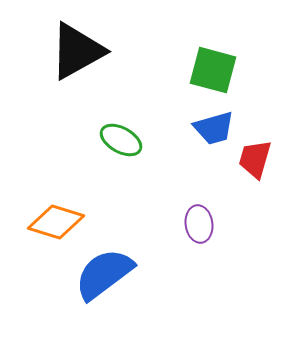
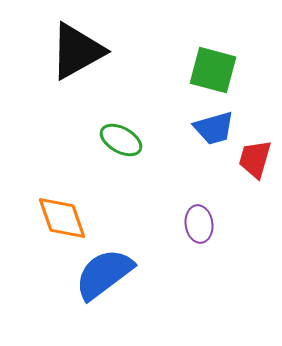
orange diamond: moved 6 px right, 4 px up; rotated 54 degrees clockwise
